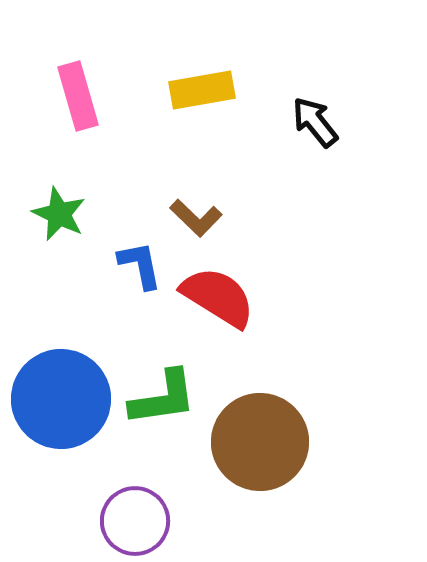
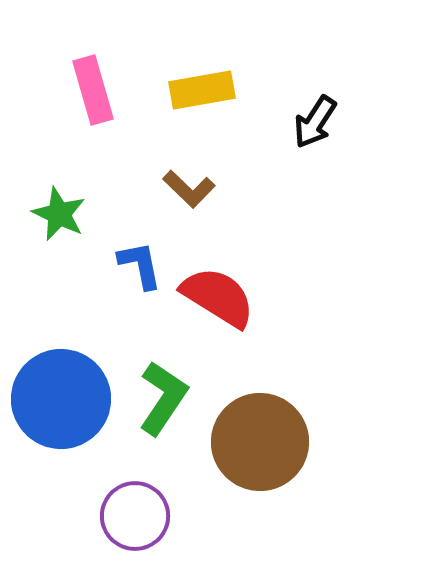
pink rectangle: moved 15 px right, 6 px up
black arrow: rotated 108 degrees counterclockwise
brown L-shape: moved 7 px left, 29 px up
green L-shape: rotated 48 degrees counterclockwise
purple circle: moved 5 px up
